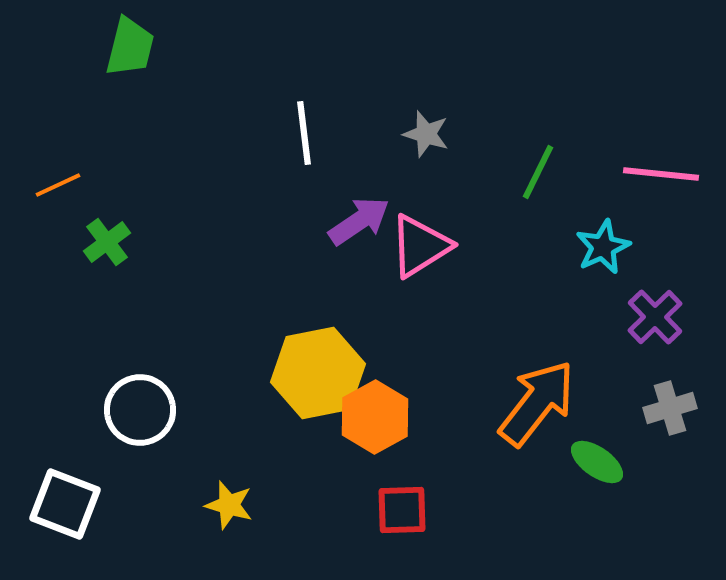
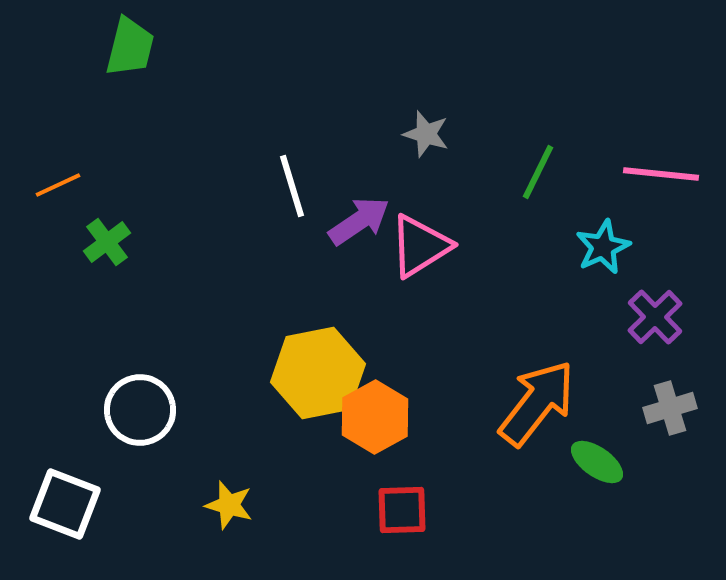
white line: moved 12 px left, 53 px down; rotated 10 degrees counterclockwise
